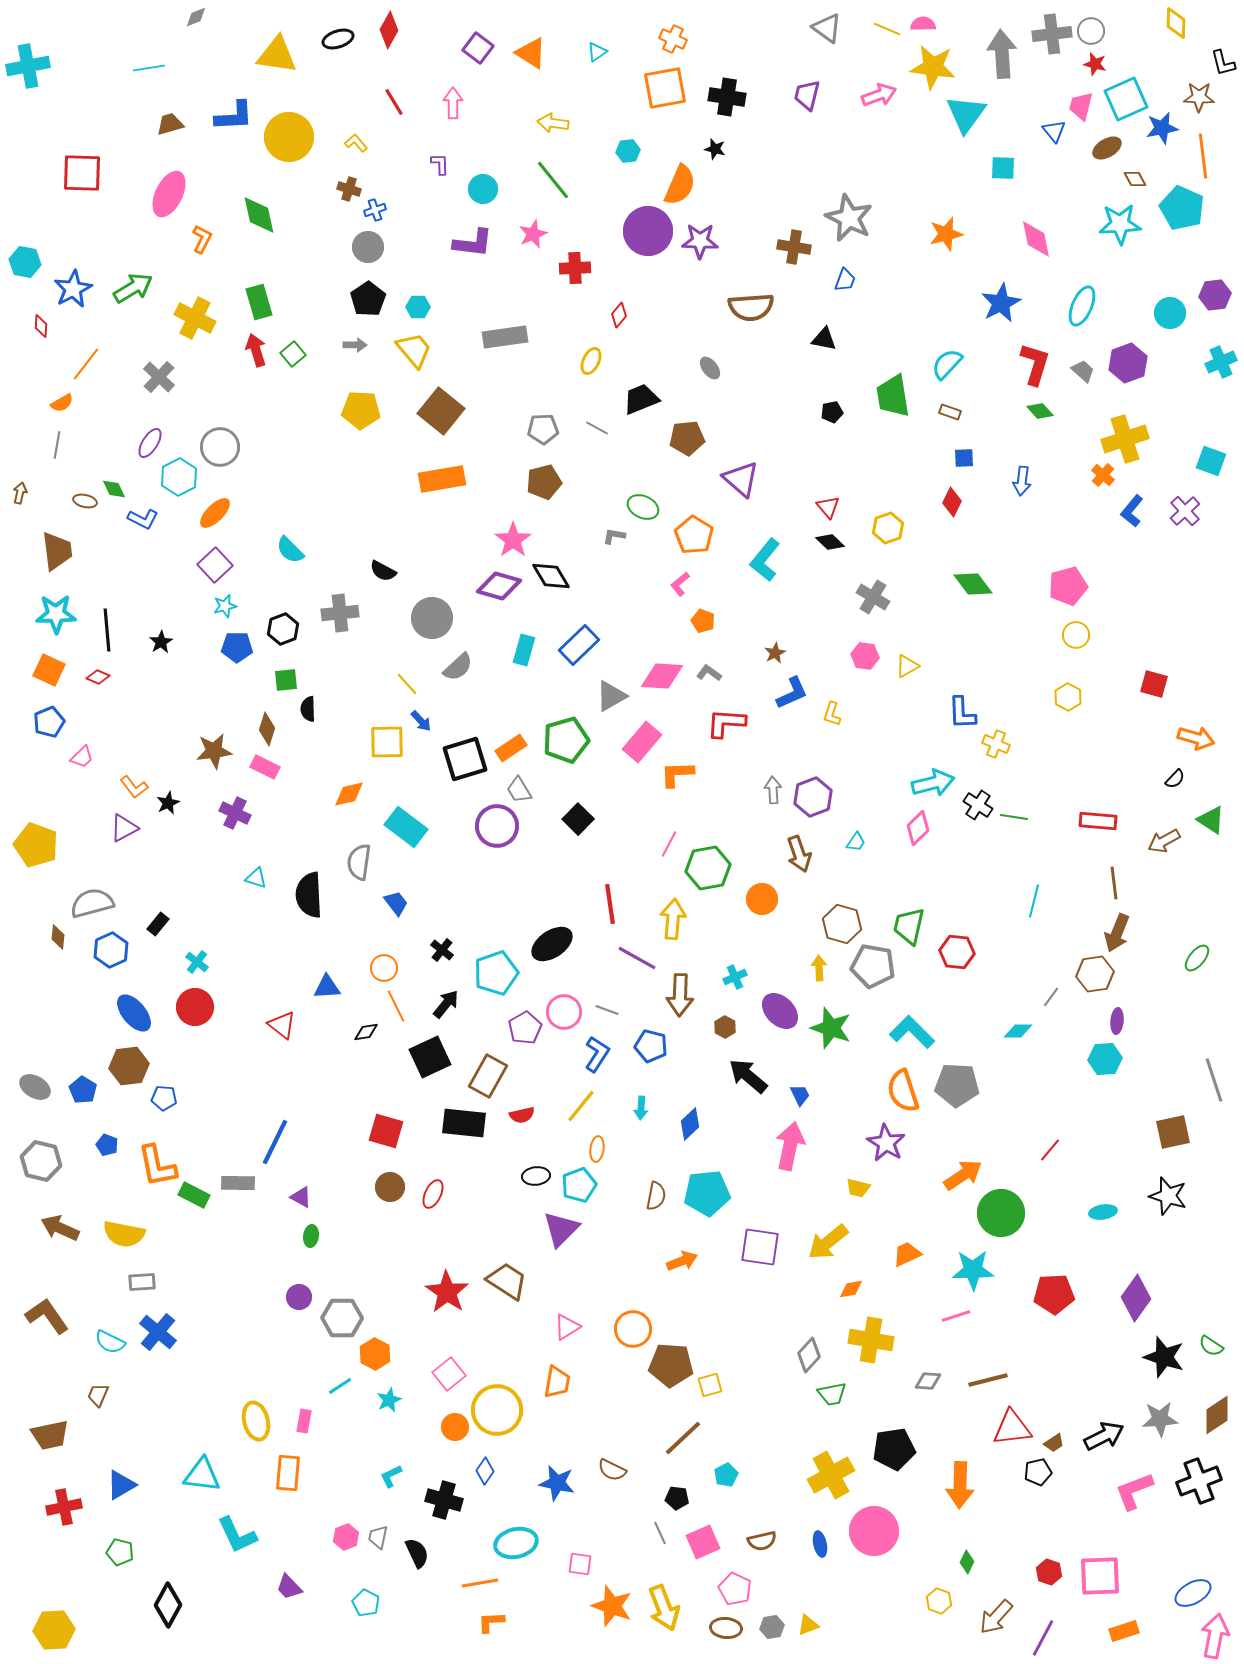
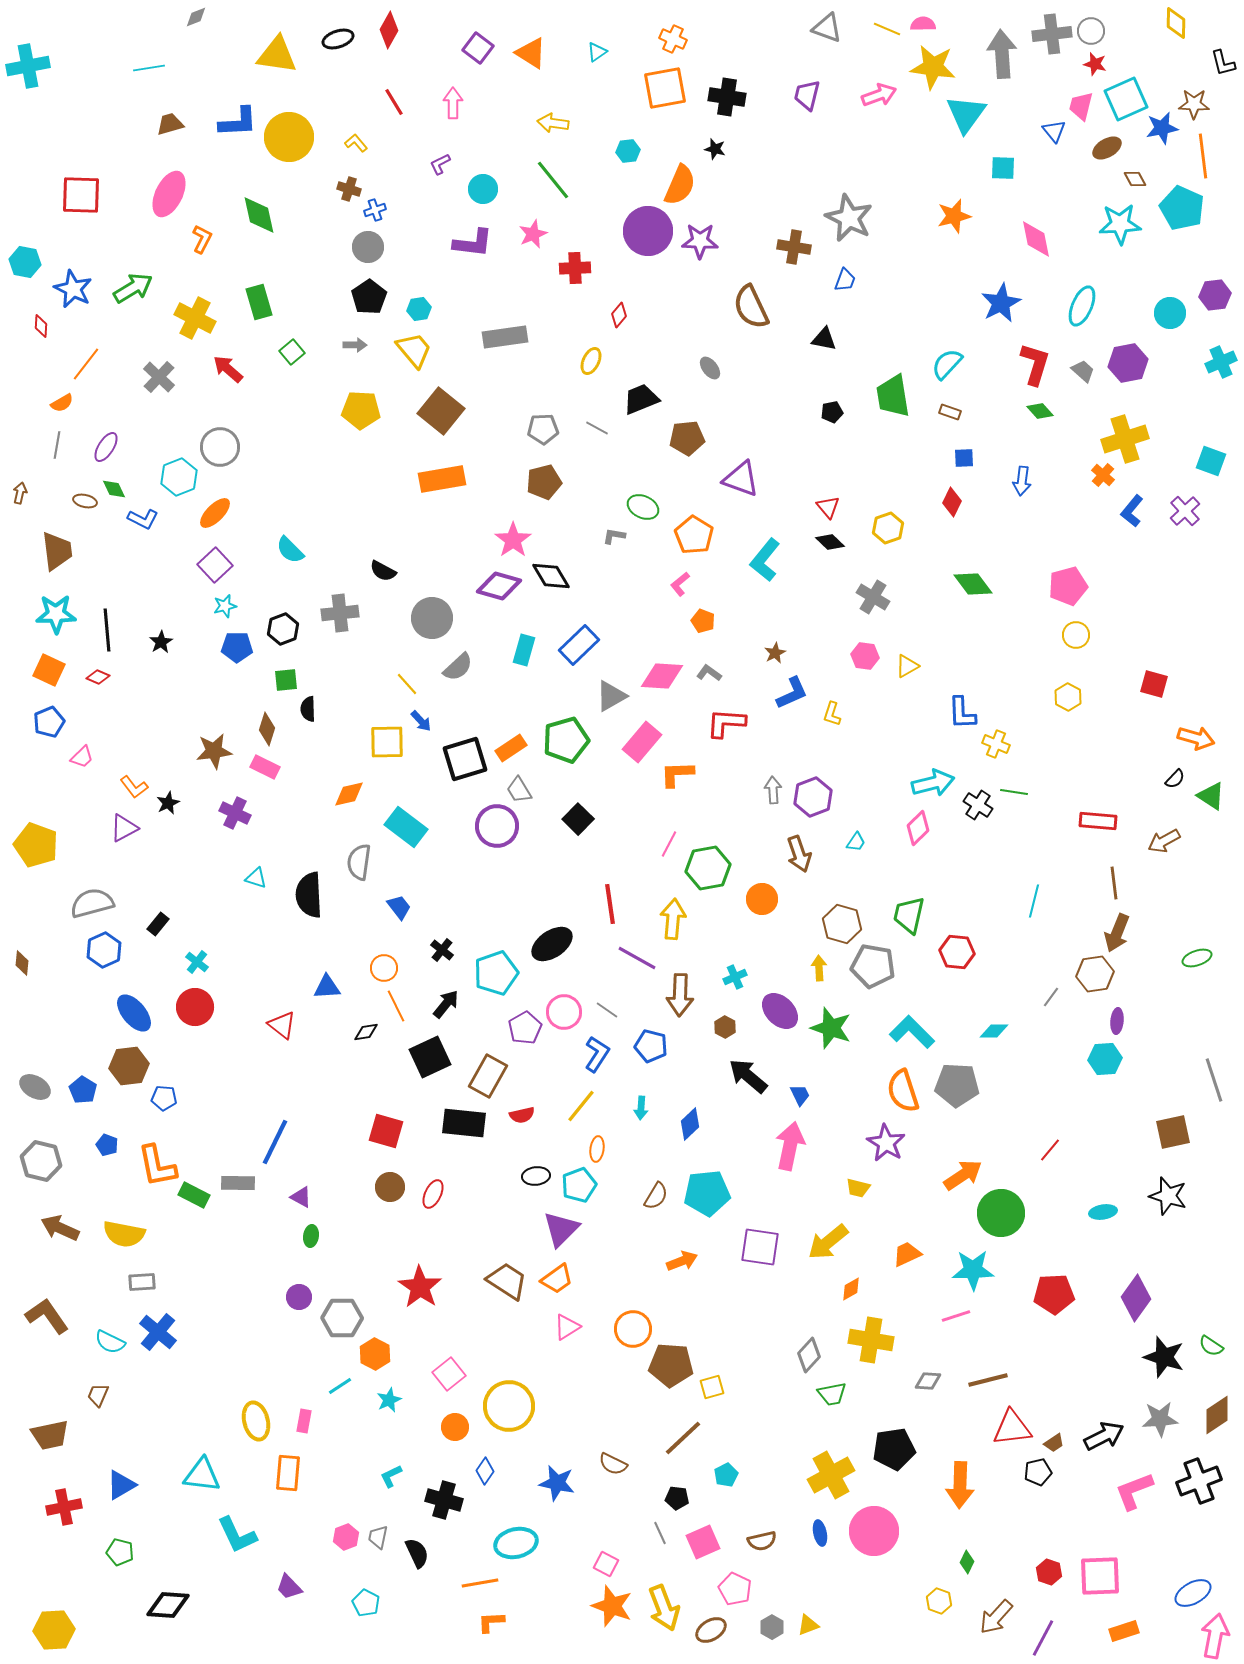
gray triangle at (827, 28): rotated 16 degrees counterclockwise
brown star at (1199, 97): moved 5 px left, 7 px down
blue L-shape at (234, 116): moved 4 px right, 6 px down
purple L-shape at (440, 164): rotated 115 degrees counterclockwise
red square at (82, 173): moved 1 px left, 22 px down
orange star at (946, 234): moved 8 px right, 18 px up
blue star at (73, 289): rotated 18 degrees counterclockwise
black pentagon at (368, 299): moved 1 px right, 2 px up
cyan hexagon at (418, 307): moved 1 px right, 2 px down; rotated 10 degrees counterclockwise
brown semicircle at (751, 307): rotated 69 degrees clockwise
red arrow at (256, 350): moved 28 px left, 19 px down; rotated 32 degrees counterclockwise
green square at (293, 354): moved 1 px left, 2 px up
purple hexagon at (1128, 363): rotated 9 degrees clockwise
purple ellipse at (150, 443): moved 44 px left, 4 px down
cyan hexagon at (179, 477): rotated 6 degrees clockwise
purple triangle at (741, 479): rotated 21 degrees counterclockwise
green line at (1014, 817): moved 25 px up
green triangle at (1211, 820): moved 24 px up
blue trapezoid at (396, 903): moved 3 px right, 4 px down
green trapezoid at (909, 926): moved 11 px up
brown diamond at (58, 937): moved 36 px left, 26 px down
blue hexagon at (111, 950): moved 7 px left
green ellipse at (1197, 958): rotated 32 degrees clockwise
gray line at (607, 1010): rotated 15 degrees clockwise
cyan diamond at (1018, 1031): moved 24 px left
brown semicircle at (656, 1196): rotated 20 degrees clockwise
orange diamond at (851, 1289): rotated 20 degrees counterclockwise
red star at (447, 1292): moved 27 px left, 5 px up
orange trapezoid at (557, 1382): moved 103 px up; rotated 44 degrees clockwise
yellow square at (710, 1385): moved 2 px right, 2 px down
yellow circle at (497, 1410): moved 12 px right, 4 px up
brown semicircle at (612, 1470): moved 1 px right, 6 px up
blue ellipse at (820, 1544): moved 11 px up
pink square at (580, 1564): moved 26 px right; rotated 20 degrees clockwise
black diamond at (168, 1605): rotated 66 degrees clockwise
gray hexagon at (772, 1627): rotated 20 degrees counterclockwise
brown ellipse at (726, 1628): moved 15 px left, 2 px down; rotated 36 degrees counterclockwise
